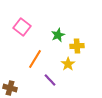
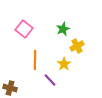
pink square: moved 2 px right, 2 px down
green star: moved 5 px right, 6 px up
yellow cross: rotated 24 degrees counterclockwise
orange line: moved 1 px down; rotated 30 degrees counterclockwise
yellow star: moved 4 px left
